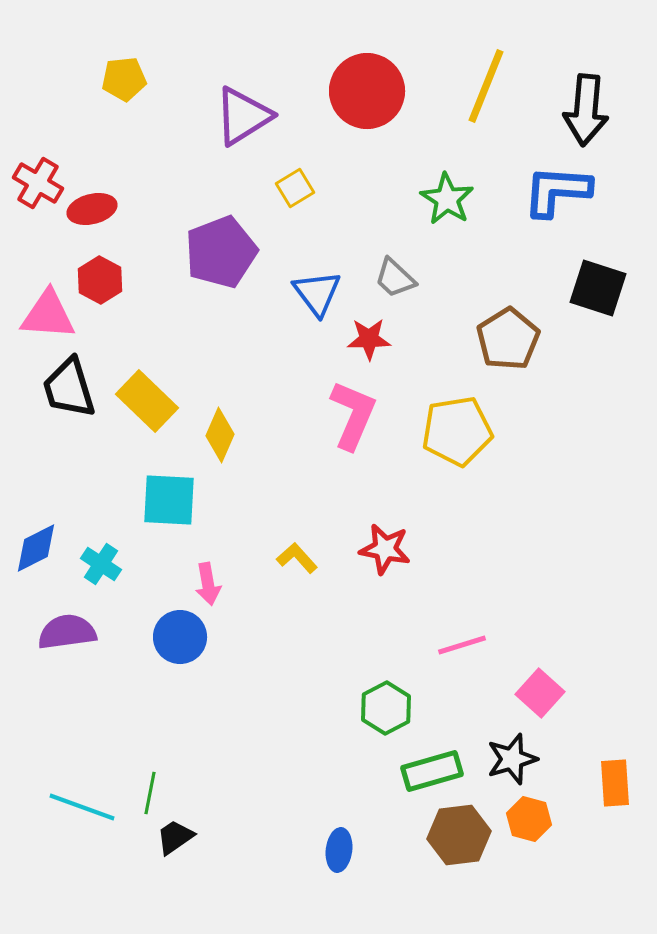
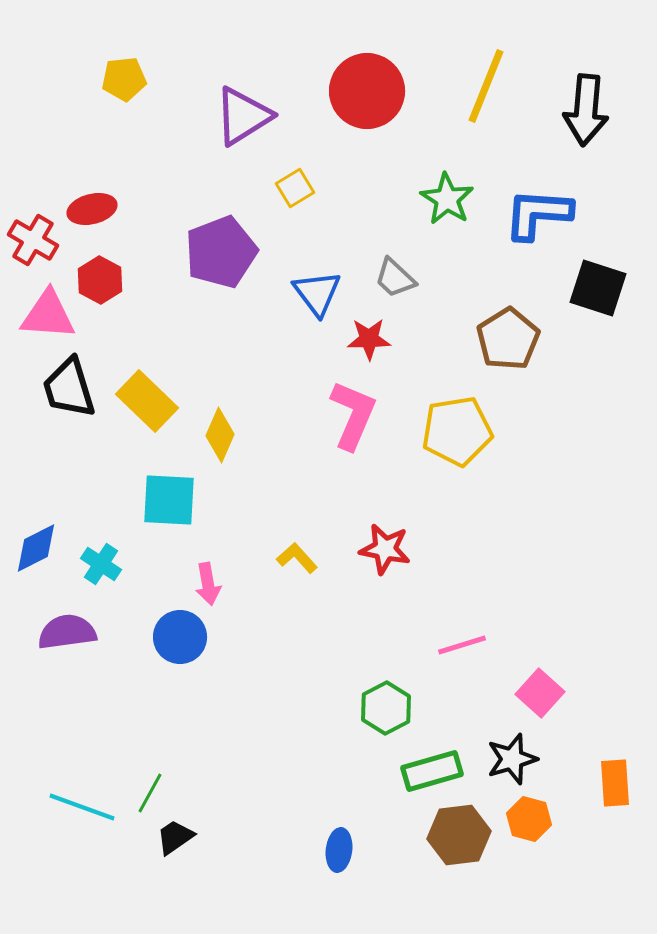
red cross at (38, 183): moved 5 px left, 57 px down
blue L-shape at (557, 191): moved 19 px left, 23 px down
green line at (150, 793): rotated 18 degrees clockwise
